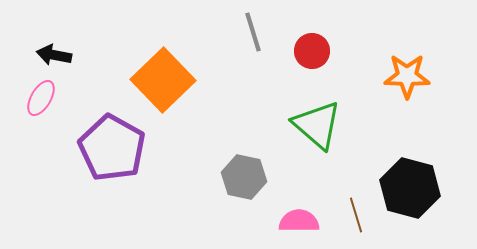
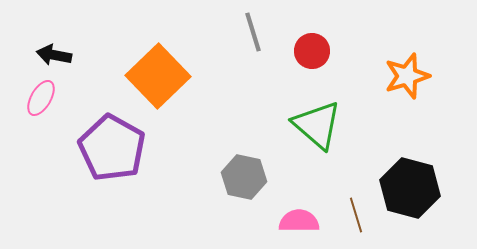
orange star: rotated 18 degrees counterclockwise
orange square: moved 5 px left, 4 px up
